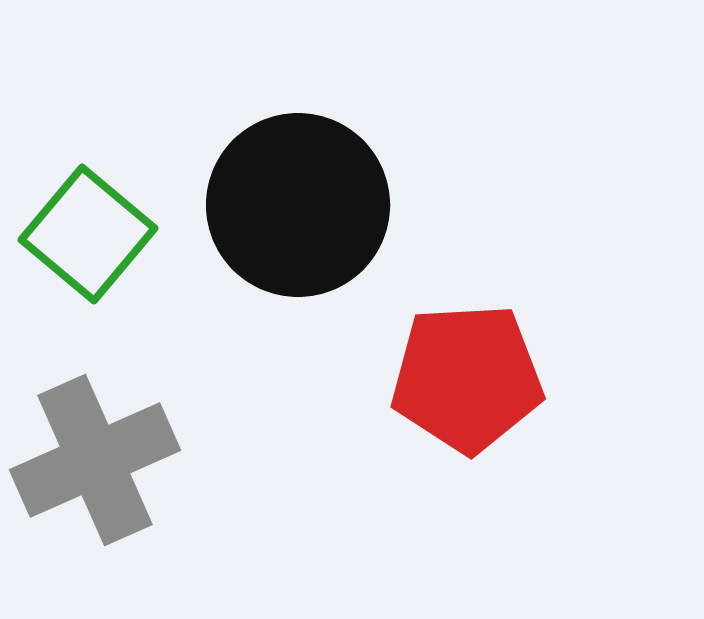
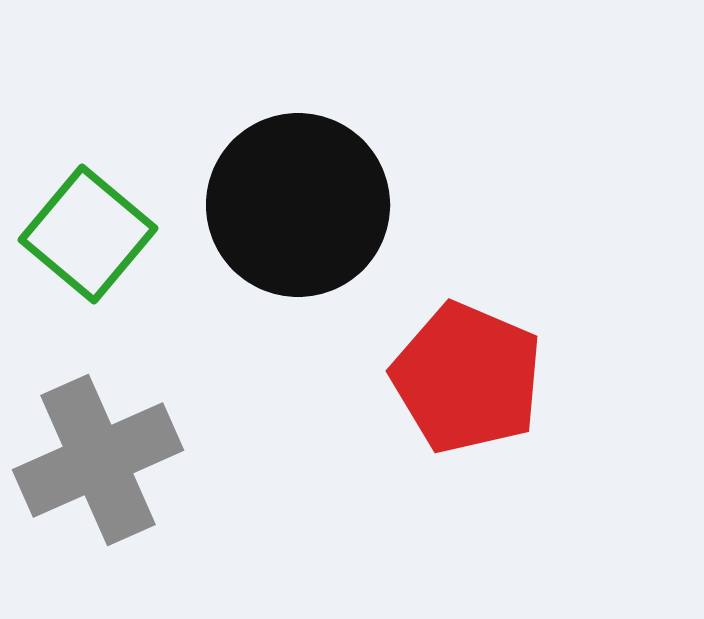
red pentagon: rotated 26 degrees clockwise
gray cross: moved 3 px right
